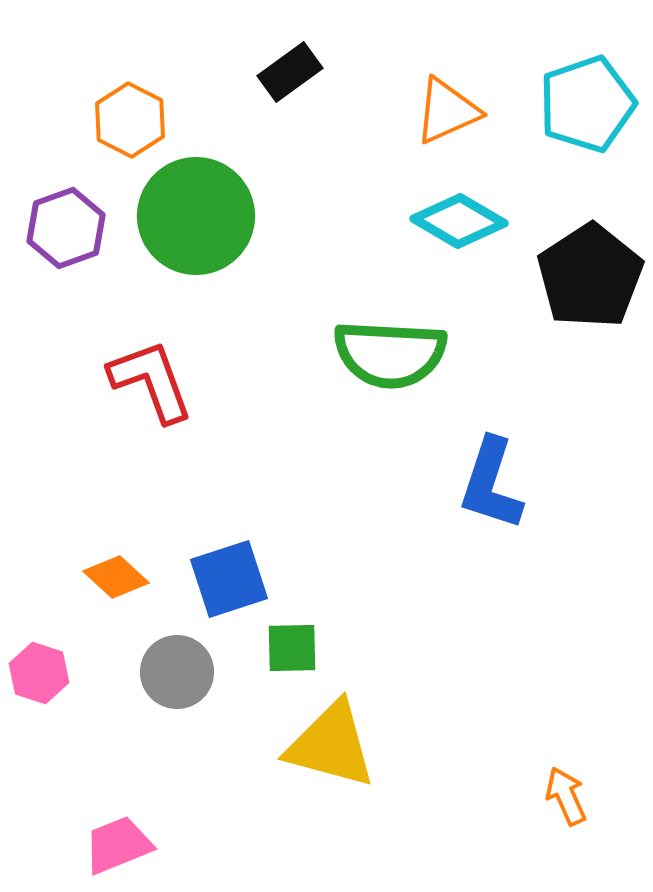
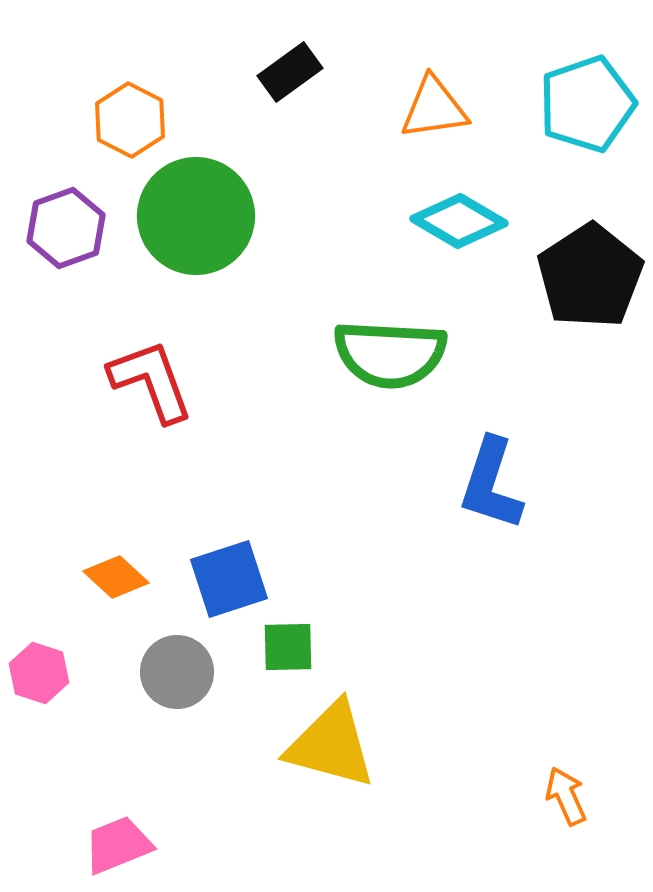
orange triangle: moved 13 px left, 3 px up; rotated 16 degrees clockwise
green square: moved 4 px left, 1 px up
